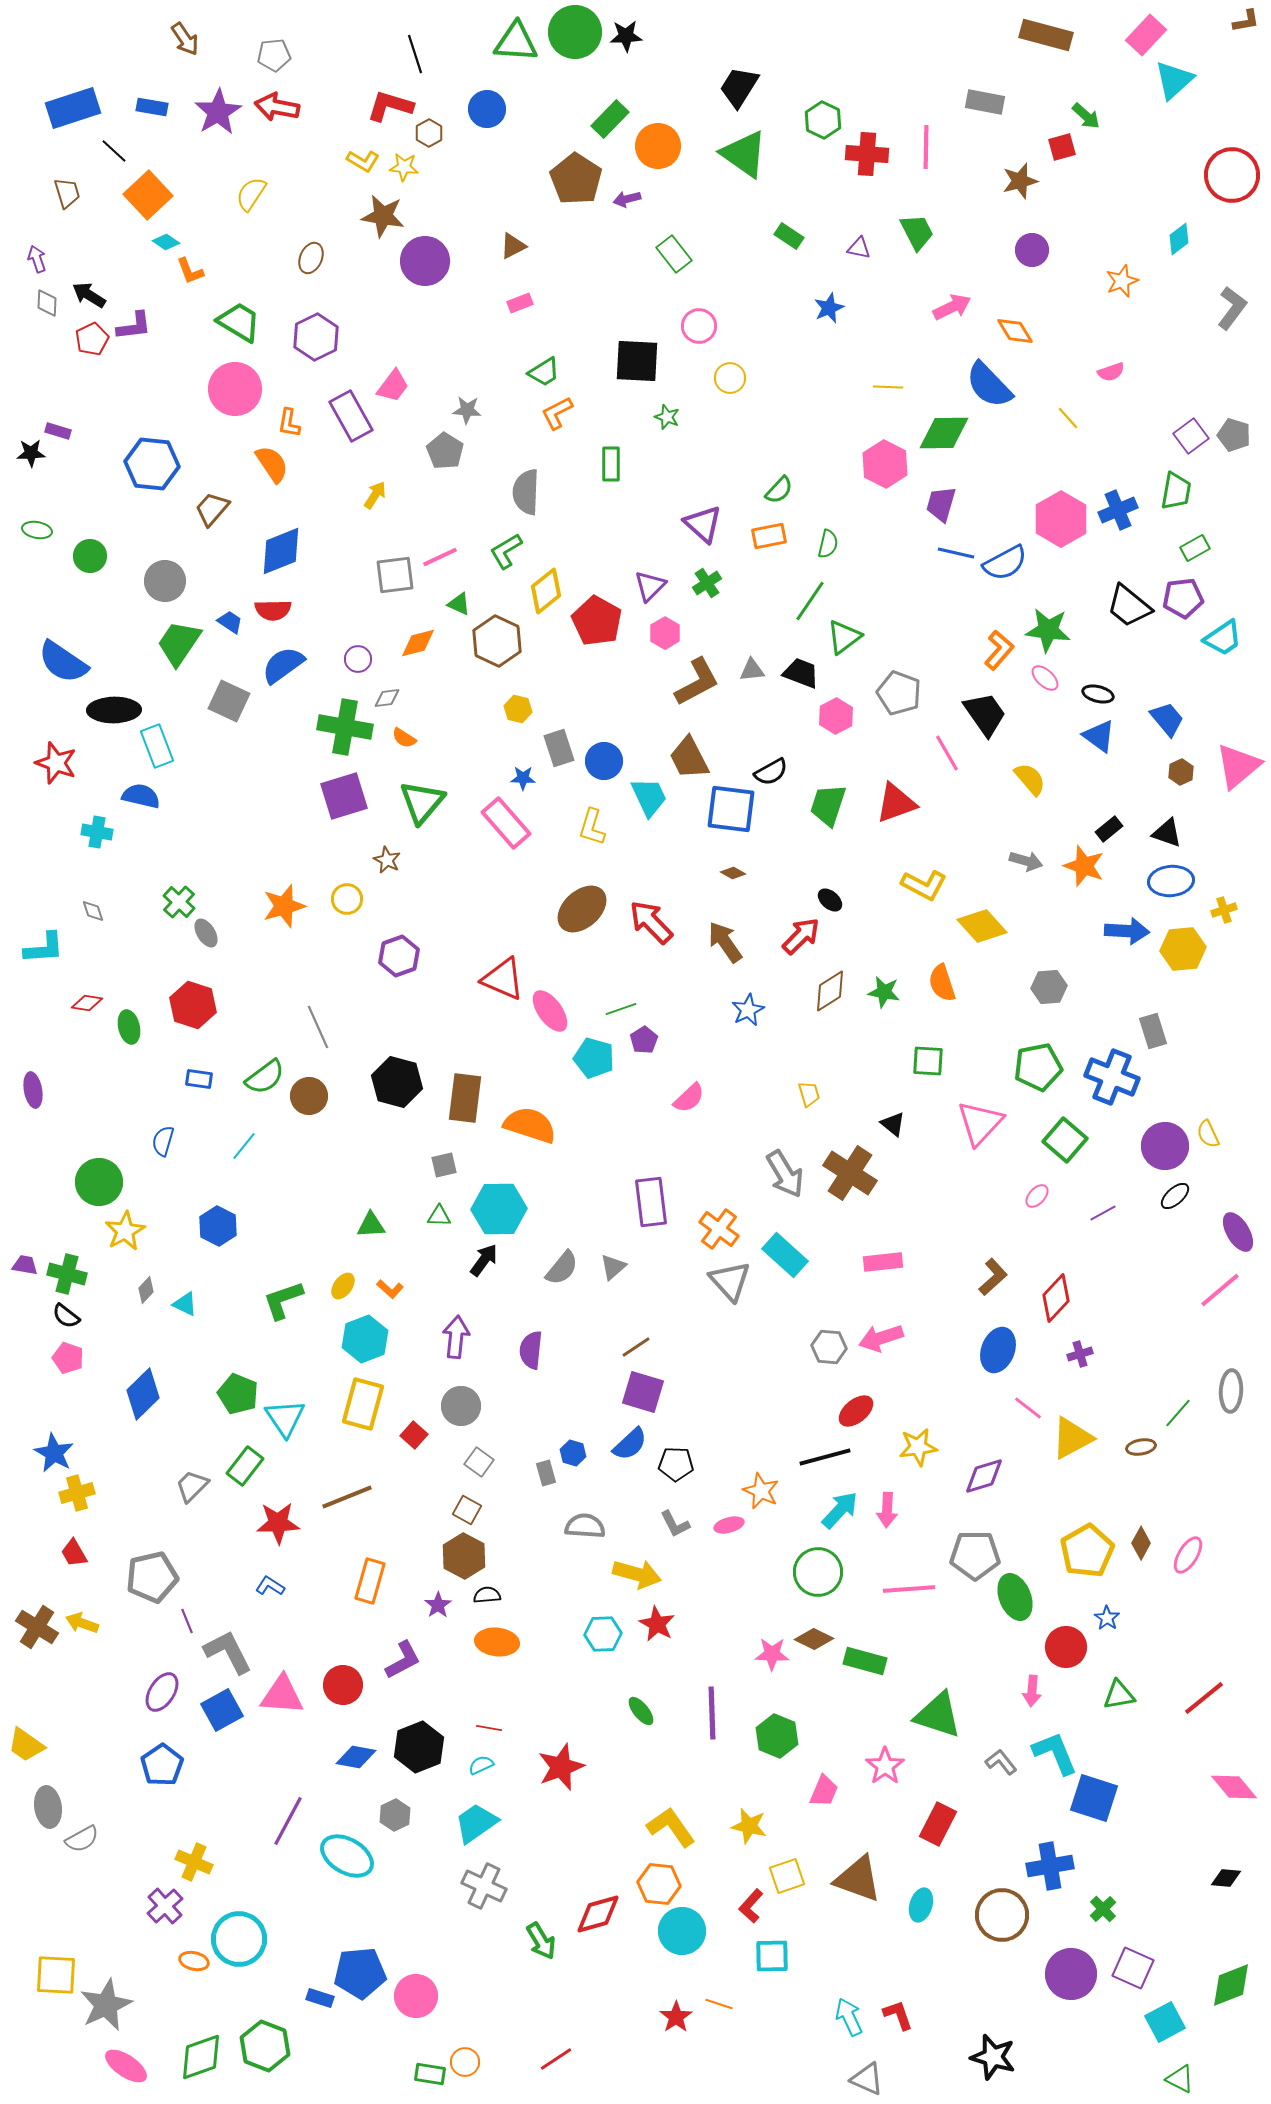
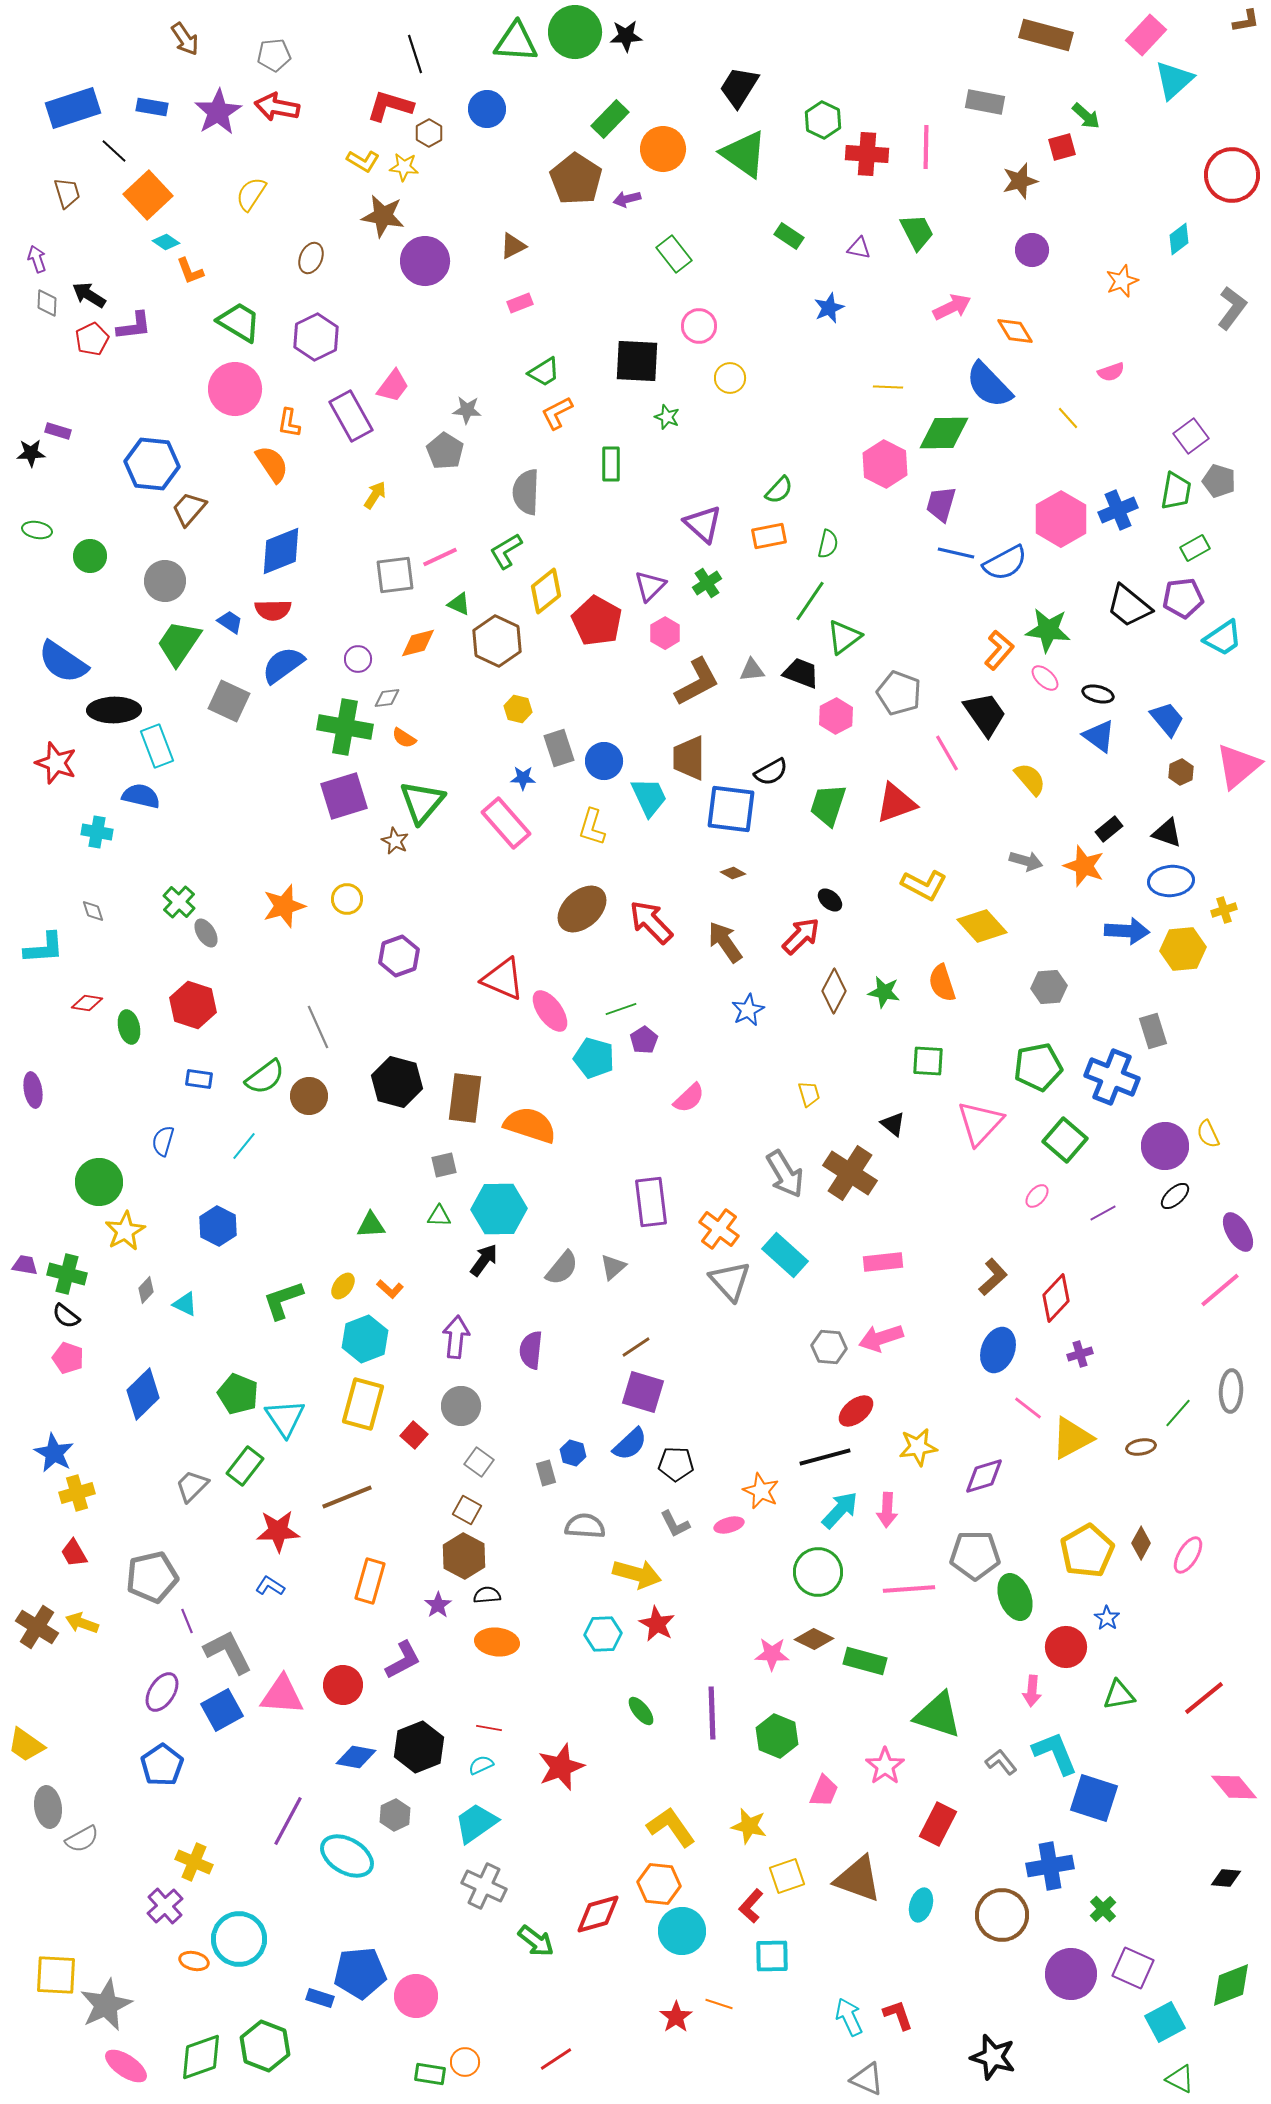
orange circle at (658, 146): moved 5 px right, 3 px down
gray pentagon at (1234, 435): moved 15 px left, 46 px down
brown trapezoid at (212, 509): moved 23 px left
brown trapezoid at (689, 758): rotated 27 degrees clockwise
brown star at (387, 860): moved 8 px right, 19 px up
brown diamond at (830, 991): moved 4 px right; rotated 30 degrees counterclockwise
red star at (278, 1523): moved 8 px down
green arrow at (541, 1941): moved 5 px left; rotated 21 degrees counterclockwise
